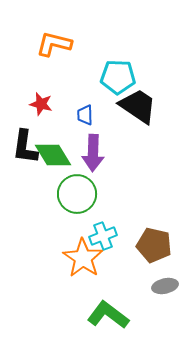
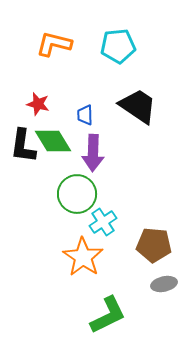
cyan pentagon: moved 31 px up; rotated 8 degrees counterclockwise
red star: moved 3 px left
black L-shape: moved 2 px left, 1 px up
green diamond: moved 14 px up
cyan cross: moved 14 px up; rotated 12 degrees counterclockwise
brown pentagon: rotated 8 degrees counterclockwise
orange star: moved 1 px up
gray ellipse: moved 1 px left, 2 px up
green L-shape: rotated 117 degrees clockwise
